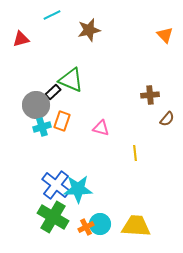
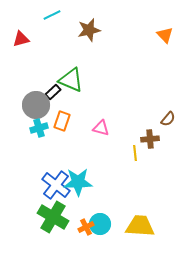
brown cross: moved 44 px down
brown semicircle: moved 1 px right
cyan cross: moved 3 px left, 1 px down
cyan star: moved 7 px up
yellow trapezoid: moved 4 px right
